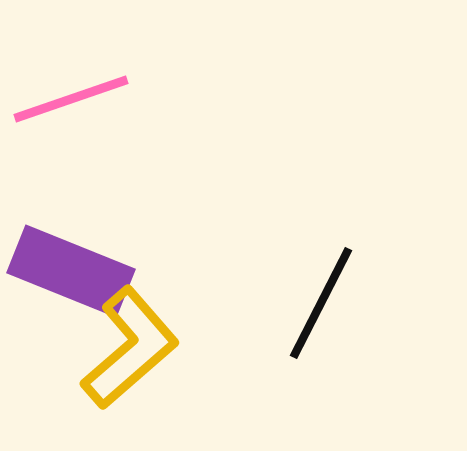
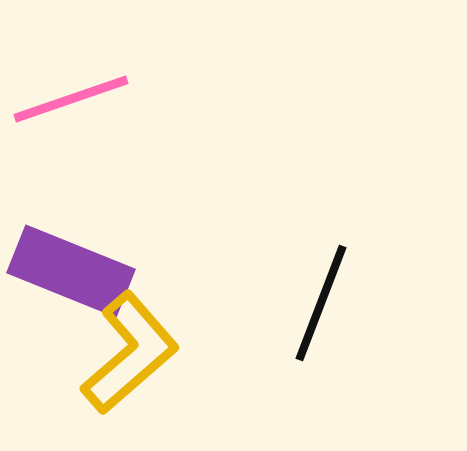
black line: rotated 6 degrees counterclockwise
yellow L-shape: moved 5 px down
